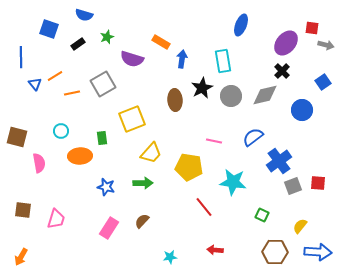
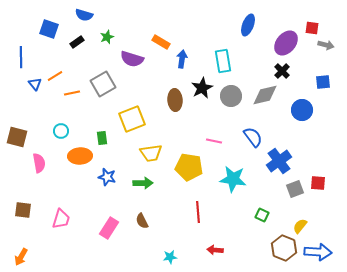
blue ellipse at (241, 25): moved 7 px right
black rectangle at (78, 44): moved 1 px left, 2 px up
blue square at (323, 82): rotated 28 degrees clockwise
blue semicircle at (253, 137): rotated 90 degrees clockwise
yellow trapezoid at (151, 153): rotated 40 degrees clockwise
cyan star at (233, 182): moved 3 px up
gray square at (293, 186): moved 2 px right, 3 px down
blue star at (106, 187): moved 1 px right, 10 px up
red line at (204, 207): moved 6 px left, 5 px down; rotated 35 degrees clockwise
pink trapezoid at (56, 219): moved 5 px right
brown semicircle at (142, 221): rotated 70 degrees counterclockwise
brown hexagon at (275, 252): moved 9 px right, 4 px up; rotated 20 degrees clockwise
